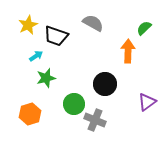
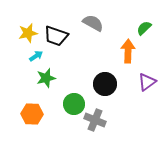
yellow star: moved 8 px down; rotated 12 degrees clockwise
purple triangle: moved 20 px up
orange hexagon: moved 2 px right; rotated 20 degrees clockwise
